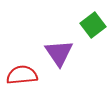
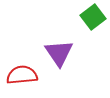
green square: moved 8 px up
